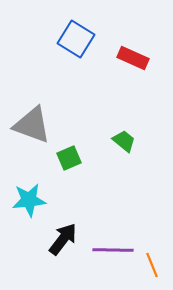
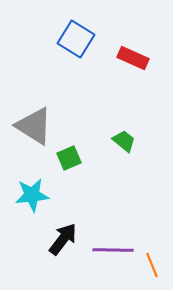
gray triangle: moved 2 px right, 1 px down; rotated 12 degrees clockwise
cyan star: moved 3 px right, 5 px up
